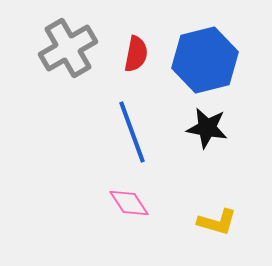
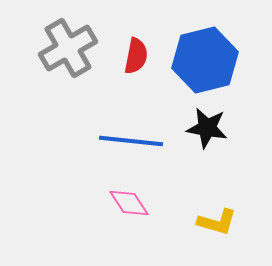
red semicircle: moved 2 px down
blue line: moved 1 px left, 9 px down; rotated 64 degrees counterclockwise
